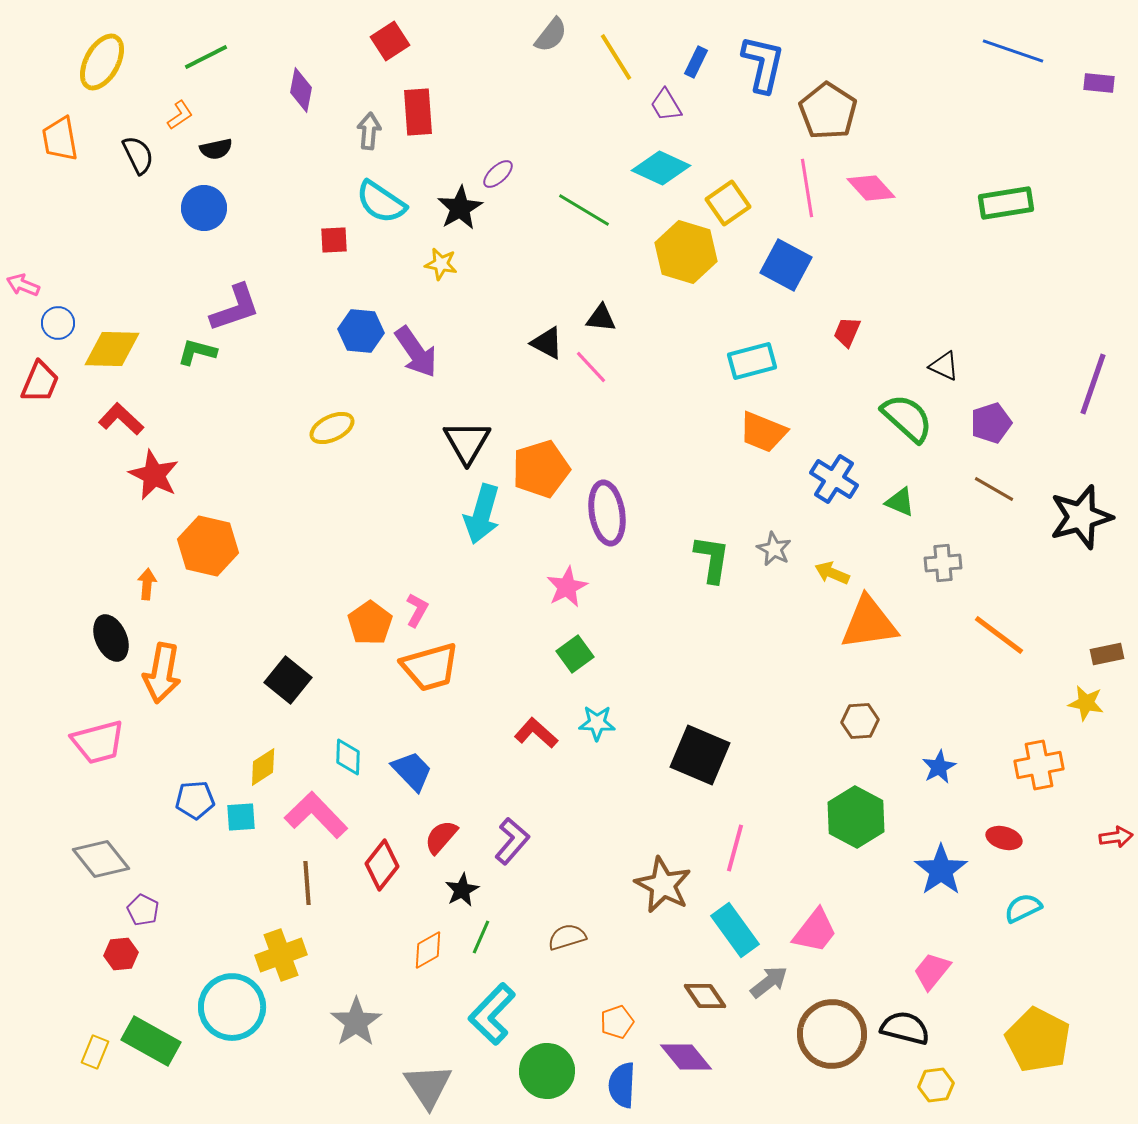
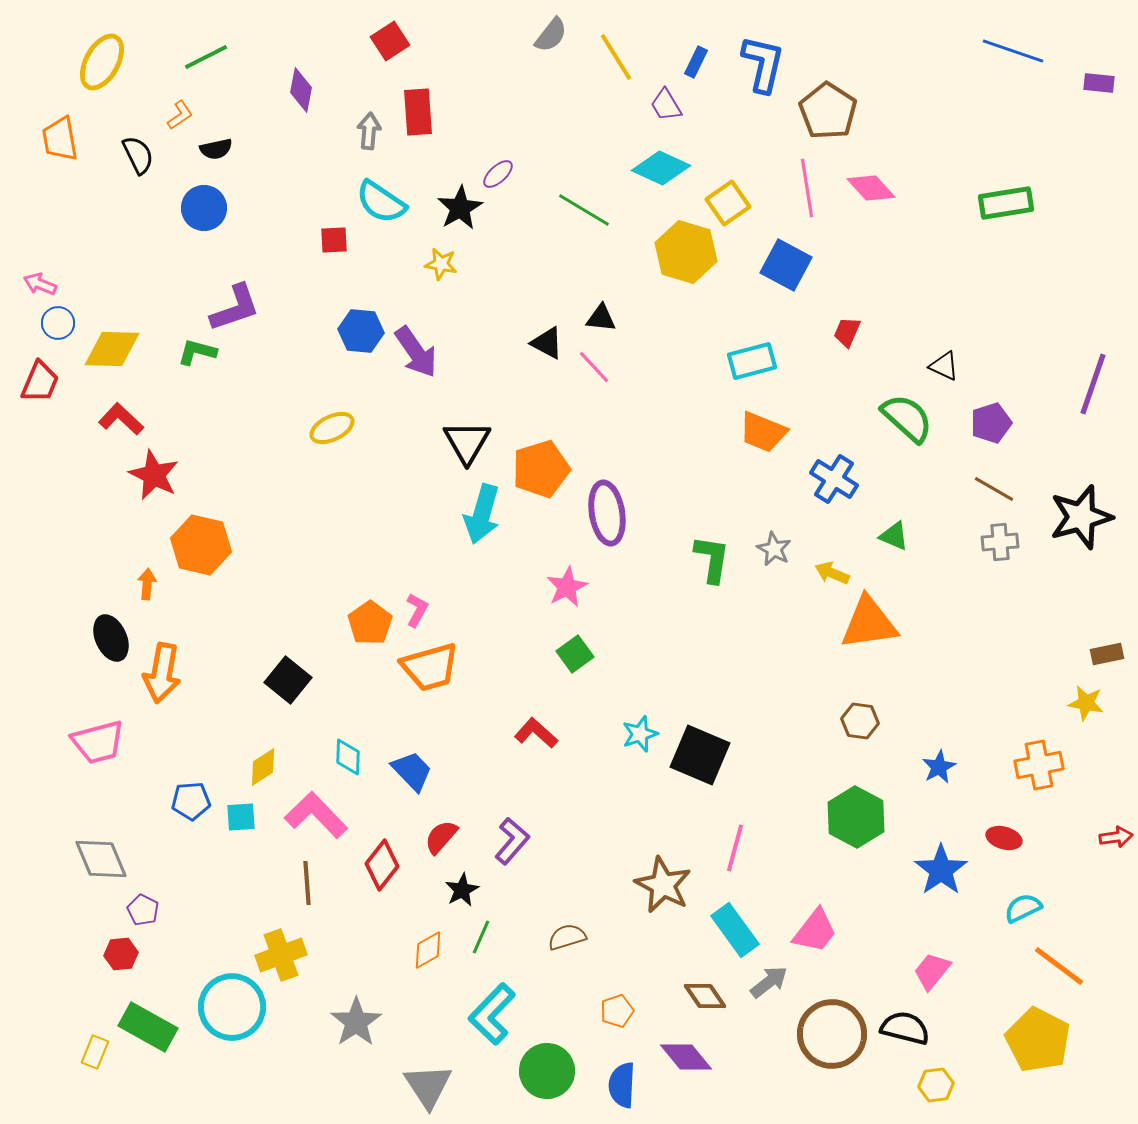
pink arrow at (23, 285): moved 17 px right, 1 px up
pink line at (591, 367): moved 3 px right
green triangle at (900, 502): moved 6 px left, 34 px down
orange hexagon at (208, 546): moved 7 px left, 1 px up
gray cross at (943, 563): moved 57 px right, 21 px up
orange line at (999, 635): moved 60 px right, 331 px down
brown hexagon at (860, 721): rotated 12 degrees clockwise
cyan star at (597, 723): moved 43 px right, 11 px down; rotated 21 degrees counterclockwise
blue pentagon at (195, 800): moved 4 px left, 1 px down
gray diamond at (101, 859): rotated 16 degrees clockwise
orange pentagon at (617, 1022): moved 11 px up
green rectangle at (151, 1041): moved 3 px left, 14 px up
